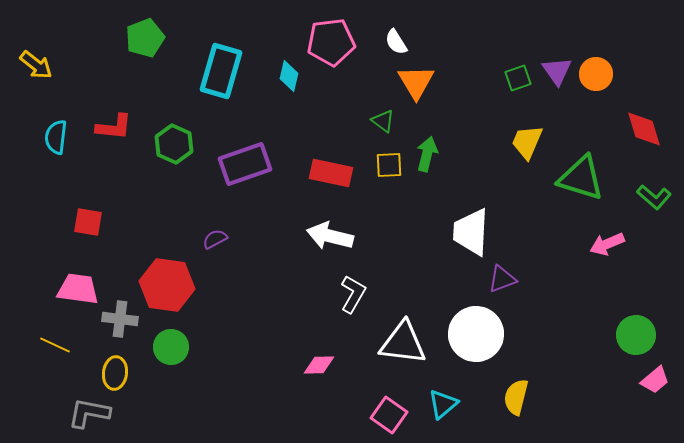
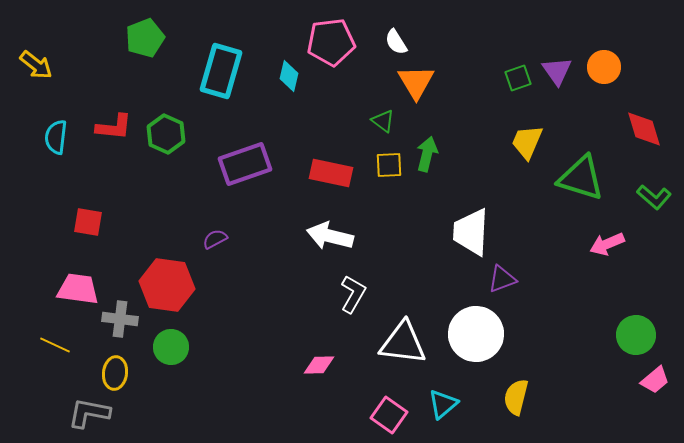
orange circle at (596, 74): moved 8 px right, 7 px up
green hexagon at (174, 144): moved 8 px left, 10 px up
